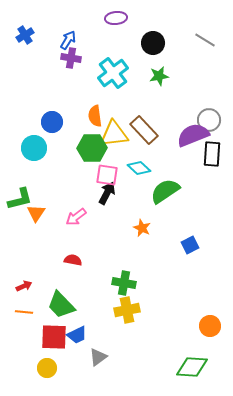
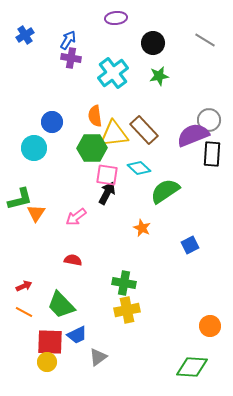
orange line: rotated 24 degrees clockwise
red square: moved 4 px left, 5 px down
yellow circle: moved 6 px up
